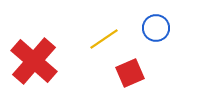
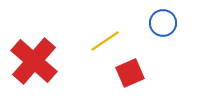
blue circle: moved 7 px right, 5 px up
yellow line: moved 1 px right, 2 px down
